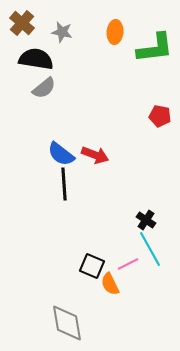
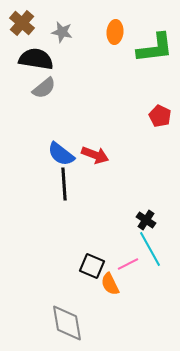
red pentagon: rotated 15 degrees clockwise
